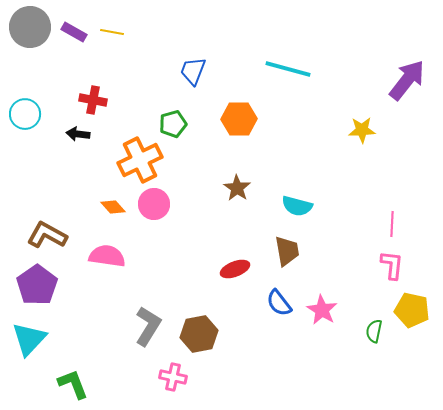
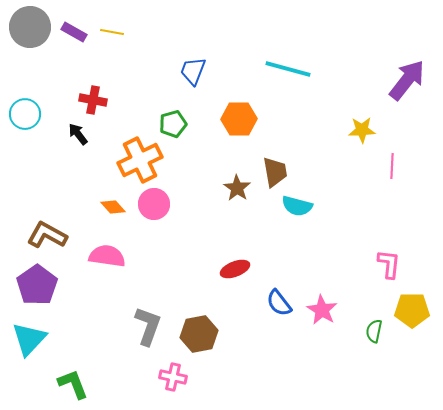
black arrow: rotated 45 degrees clockwise
pink line: moved 58 px up
brown trapezoid: moved 12 px left, 79 px up
pink L-shape: moved 3 px left, 1 px up
yellow pentagon: rotated 12 degrees counterclockwise
gray L-shape: rotated 12 degrees counterclockwise
